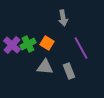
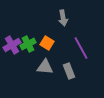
purple cross: rotated 18 degrees clockwise
